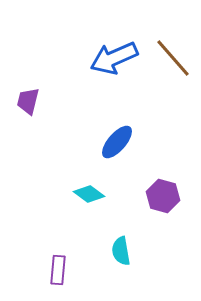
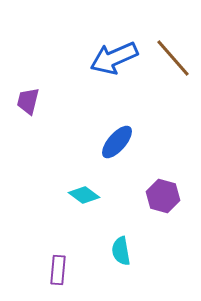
cyan diamond: moved 5 px left, 1 px down
